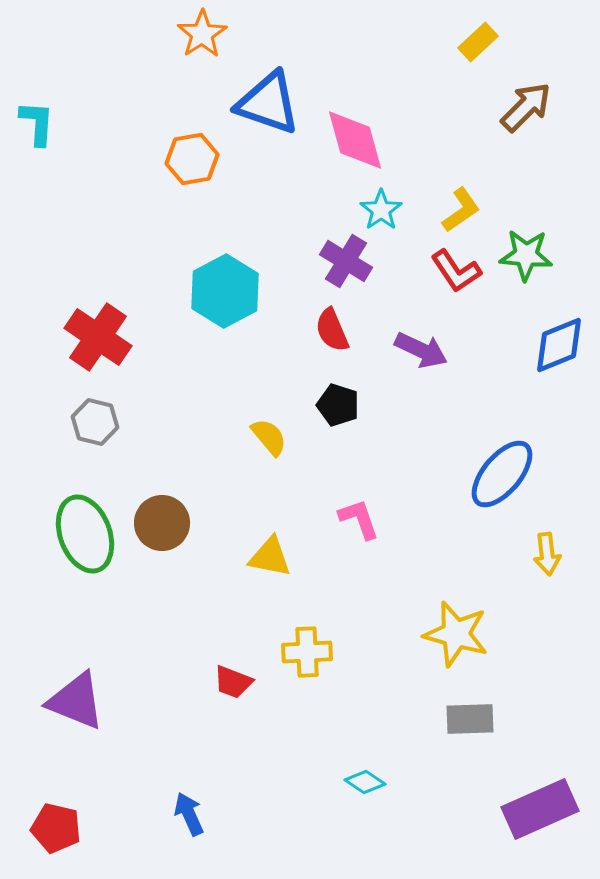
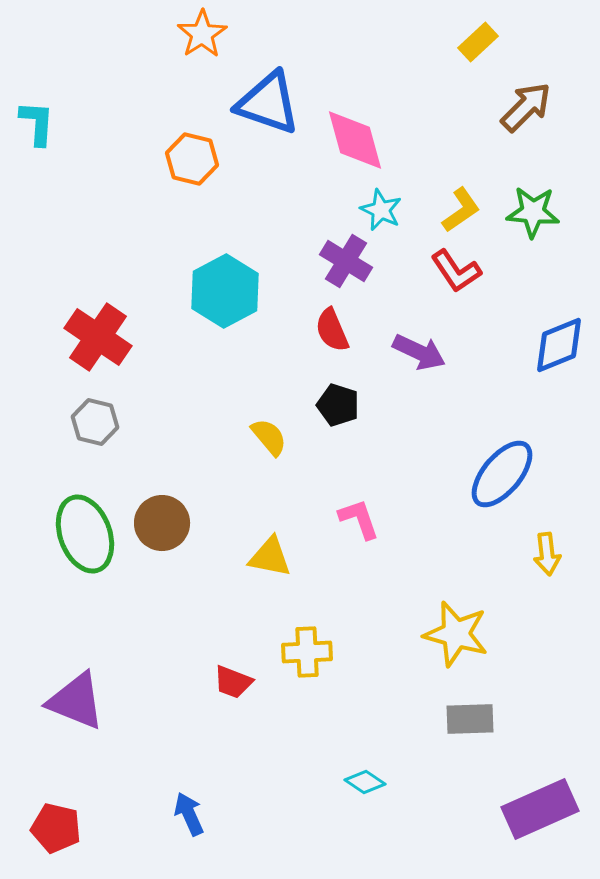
orange hexagon: rotated 24 degrees clockwise
cyan star: rotated 12 degrees counterclockwise
green star: moved 7 px right, 43 px up
purple arrow: moved 2 px left, 2 px down
